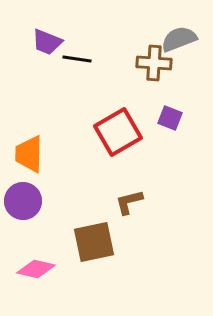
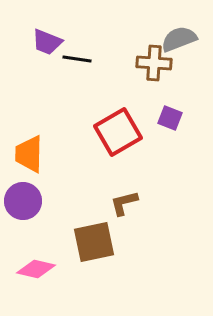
brown L-shape: moved 5 px left, 1 px down
